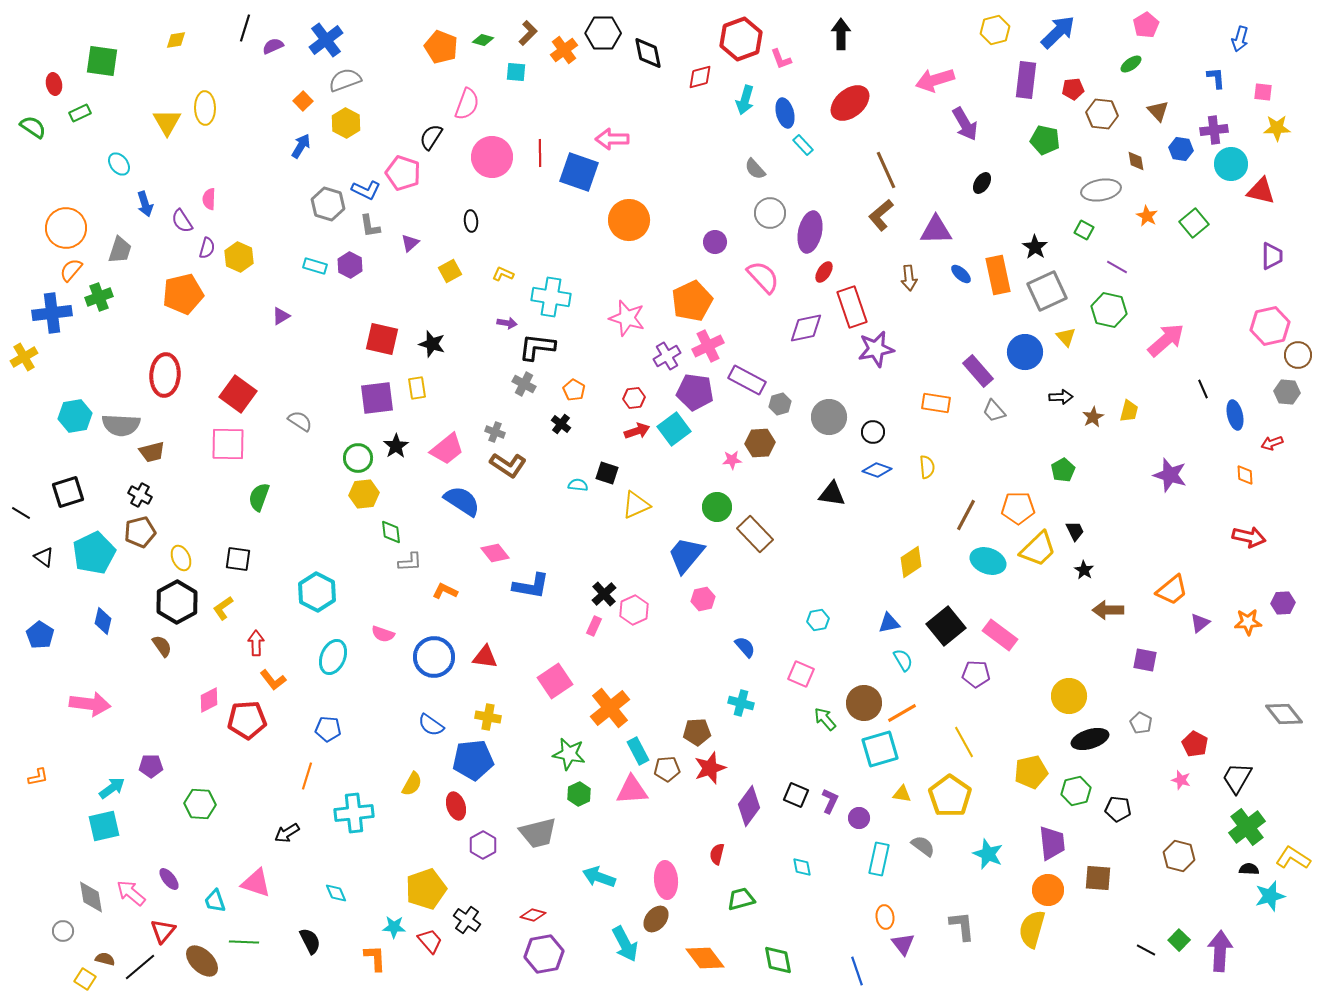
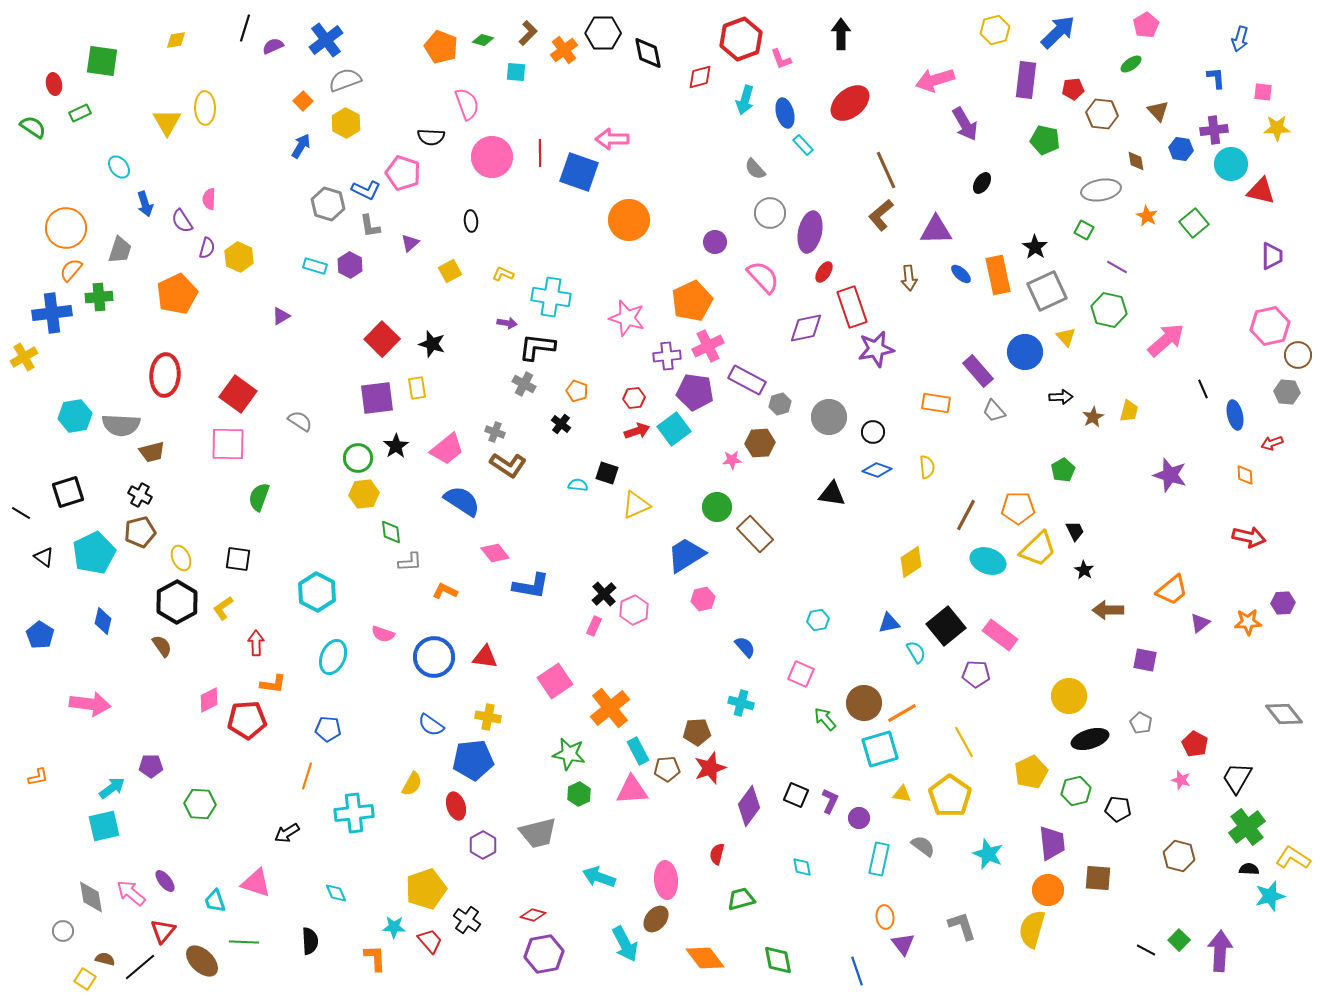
pink semicircle at (467, 104): rotated 40 degrees counterclockwise
black semicircle at (431, 137): rotated 120 degrees counterclockwise
cyan ellipse at (119, 164): moved 3 px down
orange pentagon at (183, 294): moved 6 px left; rotated 12 degrees counterclockwise
green cross at (99, 297): rotated 16 degrees clockwise
red square at (382, 339): rotated 32 degrees clockwise
purple cross at (667, 356): rotated 24 degrees clockwise
orange pentagon at (574, 390): moved 3 px right, 1 px down; rotated 10 degrees counterclockwise
blue trapezoid at (686, 555): rotated 18 degrees clockwise
cyan semicircle at (903, 660): moved 13 px right, 8 px up
orange L-shape at (273, 680): moved 4 px down; rotated 44 degrees counterclockwise
yellow pentagon at (1031, 772): rotated 12 degrees counterclockwise
purple ellipse at (169, 879): moved 4 px left, 2 px down
gray L-shape at (962, 926): rotated 12 degrees counterclockwise
black semicircle at (310, 941): rotated 24 degrees clockwise
